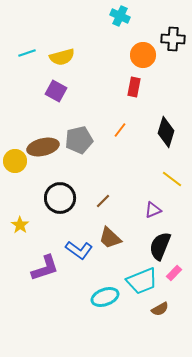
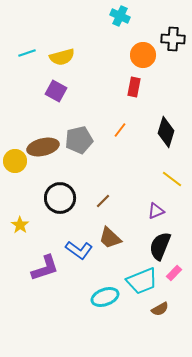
purple triangle: moved 3 px right, 1 px down
